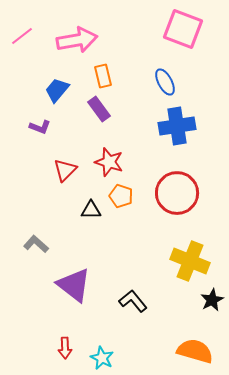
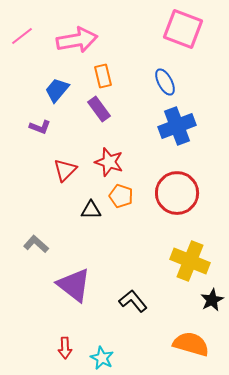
blue cross: rotated 12 degrees counterclockwise
orange semicircle: moved 4 px left, 7 px up
